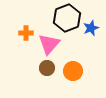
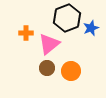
pink triangle: rotated 10 degrees clockwise
orange circle: moved 2 px left
